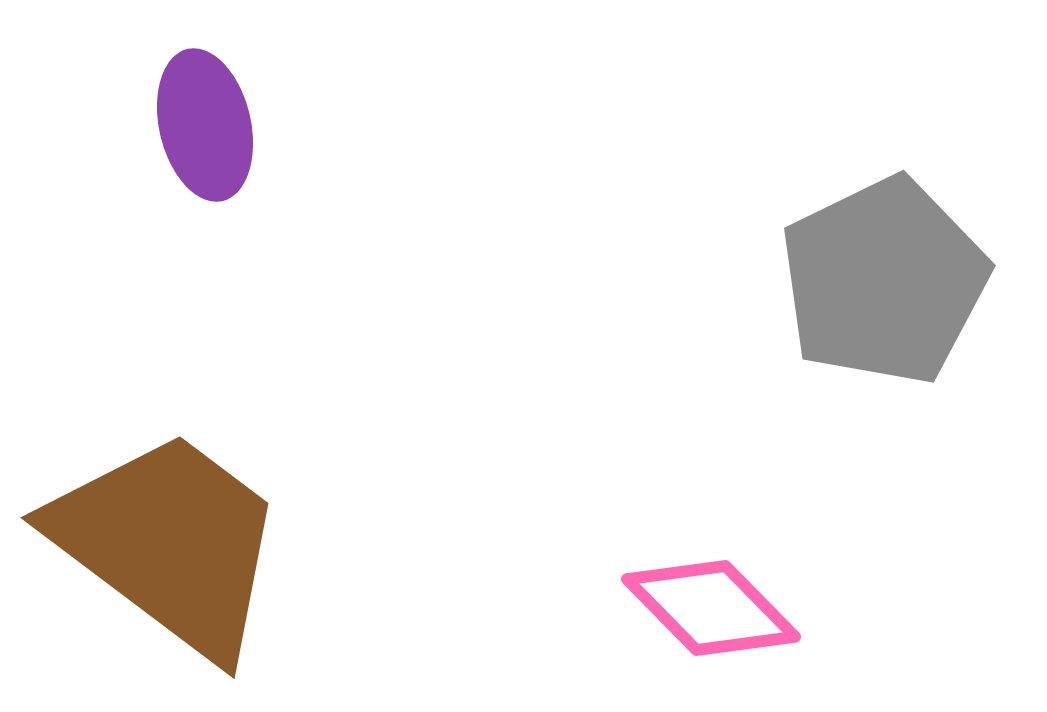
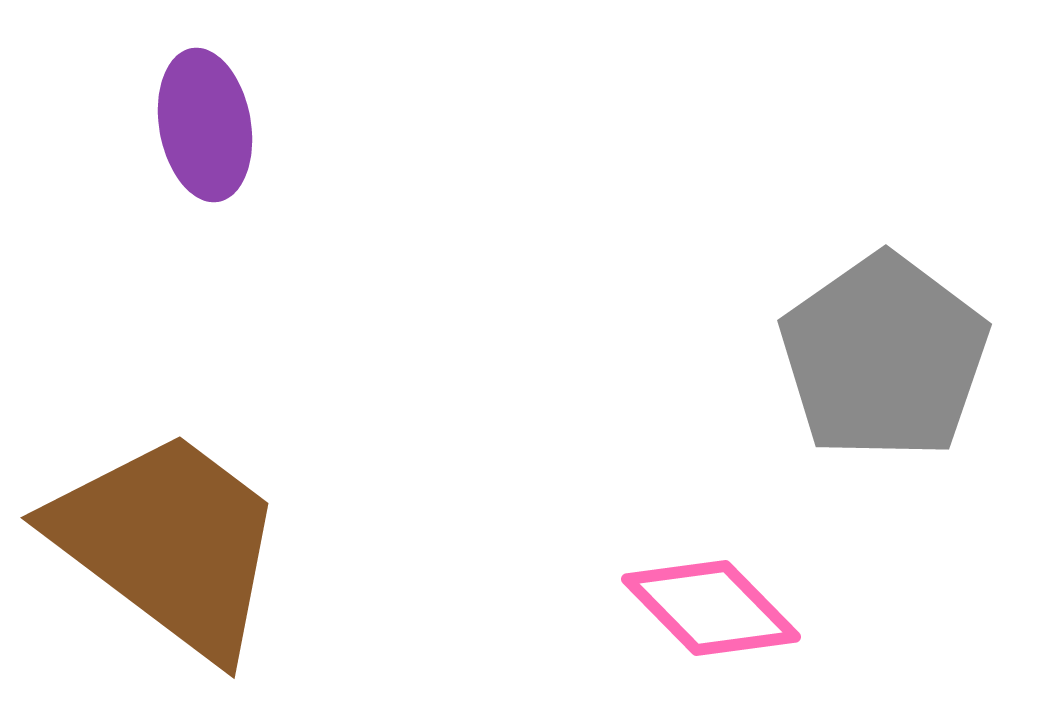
purple ellipse: rotated 3 degrees clockwise
gray pentagon: moved 76 px down; rotated 9 degrees counterclockwise
